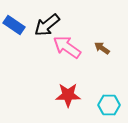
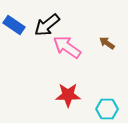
brown arrow: moved 5 px right, 5 px up
cyan hexagon: moved 2 px left, 4 px down
